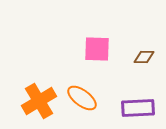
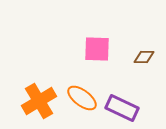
purple rectangle: moved 16 px left; rotated 28 degrees clockwise
